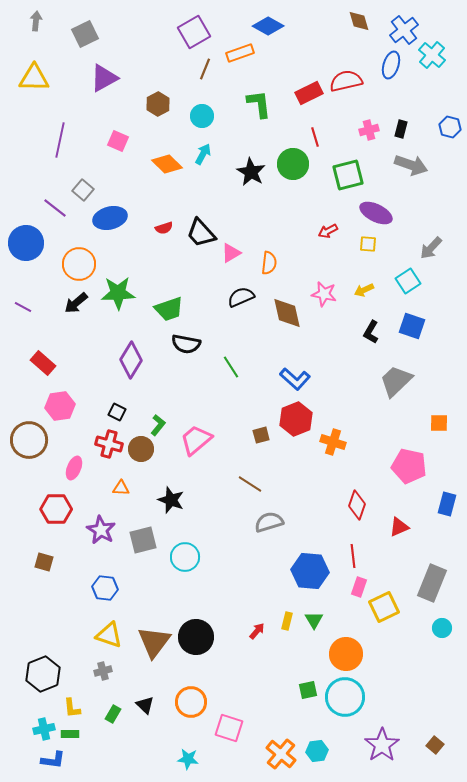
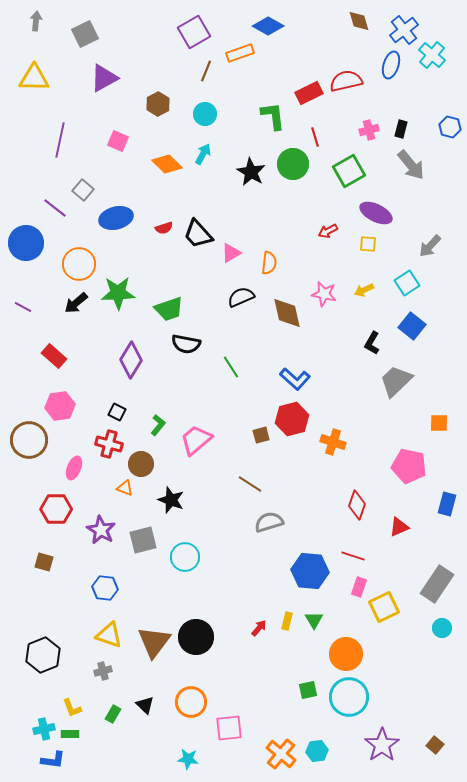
brown line at (205, 69): moved 1 px right, 2 px down
green L-shape at (259, 104): moved 14 px right, 12 px down
cyan circle at (202, 116): moved 3 px right, 2 px up
gray arrow at (411, 165): rotated 32 degrees clockwise
green square at (348, 175): moved 1 px right, 4 px up; rotated 16 degrees counterclockwise
blue ellipse at (110, 218): moved 6 px right
black trapezoid at (201, 233): moved 3 px left, 1 px down
gray arrow at (431, 248): moved 1 px left, 2 px up
cyan square at (408, 281): moved 1 px left, 2 px down
blue square at (412, 326): rotated 20 degrees clockwise
black L-shape at (371, 332): moved 1 px right, 11 px down
red rectangle at (43, 363): moved 11 px right, 7 px up
red hexagon at (296, 419): moved 4 px left; rotated 8 degrees clockwise
brown circle at (141, 449): moved 15 px down
orange triangle at (121, 488): moved 4 px right; rotated 18 degrees clockwise
red line at (353, 556): rotated 65 degrees counterclockwise
gray rectangle at (432, 583): moved 5 px right, 1 px down; rotated 12 degrees clockwise
red arrow at (257, 631): moved 2 px right, 3 px up
black hexagon at (43, 674): moved 19 px up
cyan circle at (345, 697): moved 4 px right
yellow L-shape at (72, 708): rotated 15 degrees counterclockwise
pink square at (229, 728): rotated 24 degrees counterclockwise
